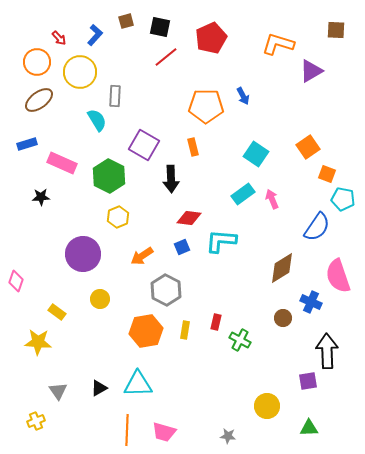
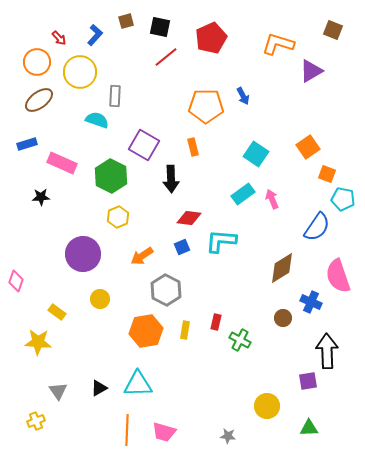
brown square at (336, 30): moved 3 px left; rotated 18 degrees clockwise
cyan semicircle at (97, 120): rotated 40 degrees counterclockwise
green hexagon at (109, 176): moved 2 px right
